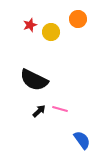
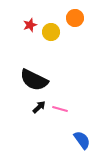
orange circle: moved 3 px left, 1 px up
black arrow: moved 4 px up
